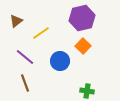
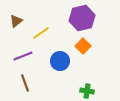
purple line: moved 2 px left, 1 px up; rotated 60 degrees counterclockwise
